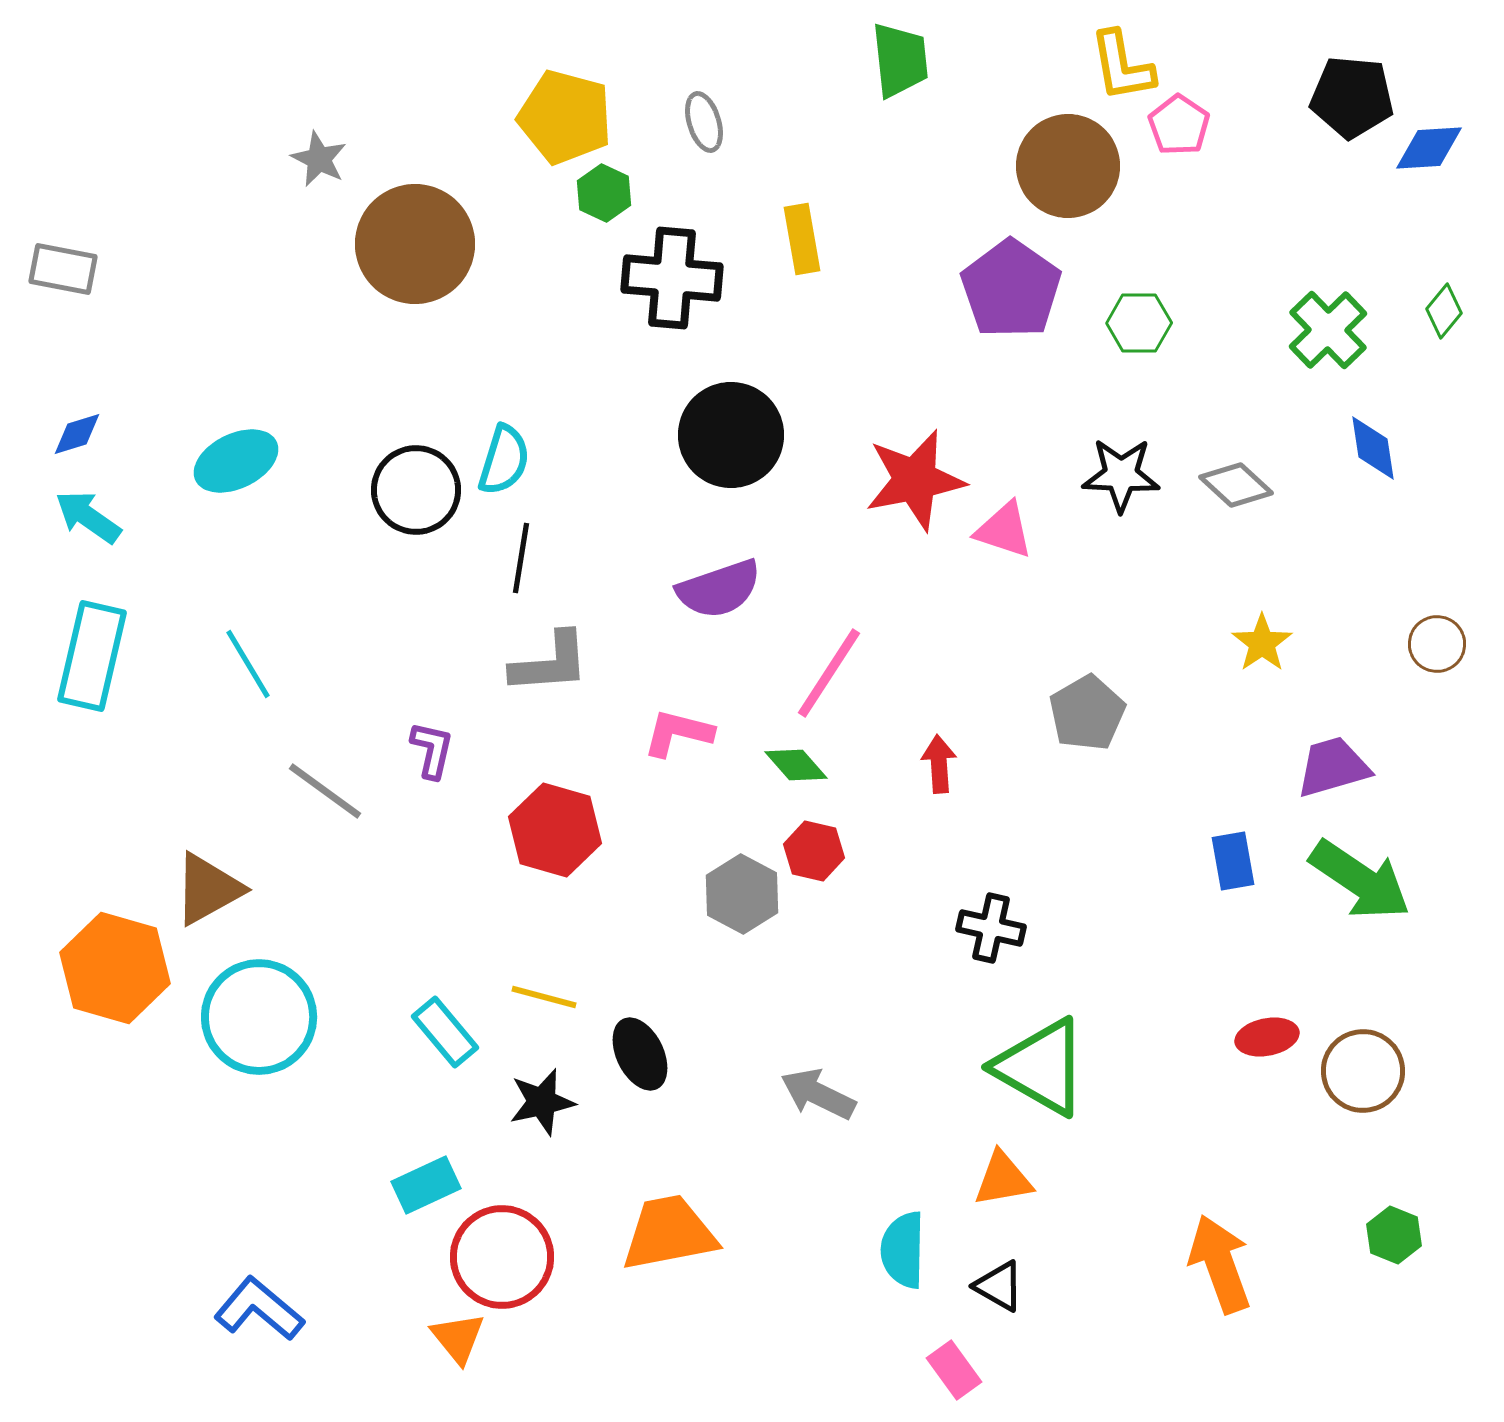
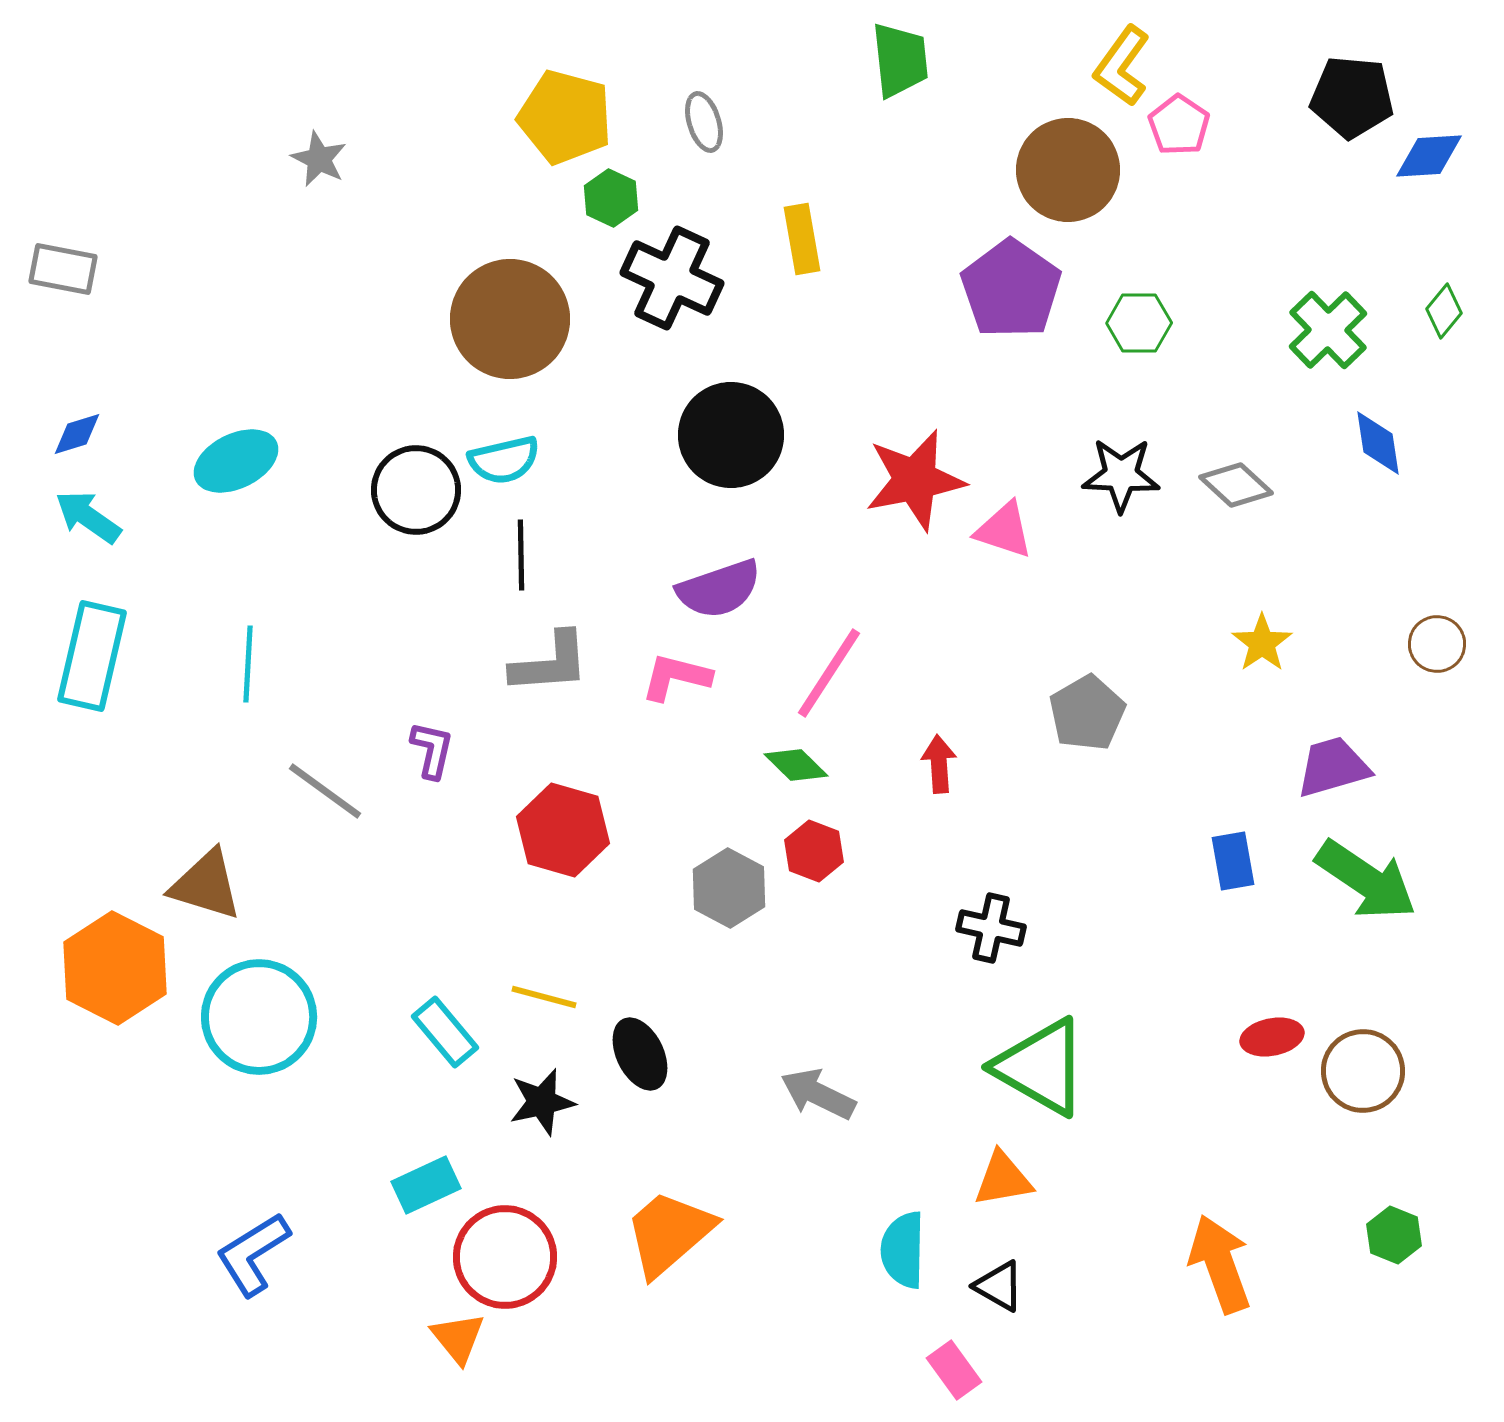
yellow L-shape at (1122, 66): rotated 46 degrees clockwise
blue diamond at (1429, 148): moved 8 px down
brown circle at (1068, 166): moved 4 px down
green hexagon at (604, 193): moved 7 px right, 5 px down
brown circle at (415, 244): moved 95 px right, 75 px down
black cross at (672, 278): rotated 20 degrees clockwise
blue diamond at (1373, 448): moved 5 px right, 5 px up
cyan semicircle at (504, 460): rotated 60 degrees clockwise
black line at (521, 558): moved 3 px up; rotated 10 degrees counterclockwise
cyan line at (248, 664): rotated 34 degrees clockwise
pink L-shape at (678, 733): moved 2 px left, 56 px up
green diamond at (796, 765): rotated 4 degrees counterclockwise
red hexagon at (555, 830): moved 8 px right
red hexagon at (814, 851): rotated 8 degrees clockwise
green arrow at (1360, 880): moved 6 px right
brown triangle at (208, 889): moved 2 px left, 4 px up; rotated 46 degrees clockwise
gray hexagon at (742, 894): moved 13 px left, 6 px up
orange hexagon at (115, 968): rotated 11 degrees clockwise
red ellipse at (1267, 1037): moved 5 px right
orange trapezoid at (669, 1233): rotated 30 degrees counterclockwise
red circle at (502, 1257): moved 3 px right
blue L-shape at (259, 1309): moved 6 px left, 55 px up; rotated 72 degrees counterclockwise
